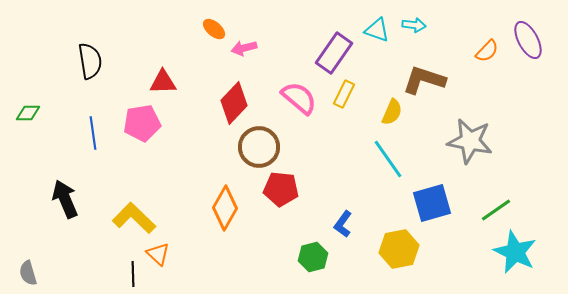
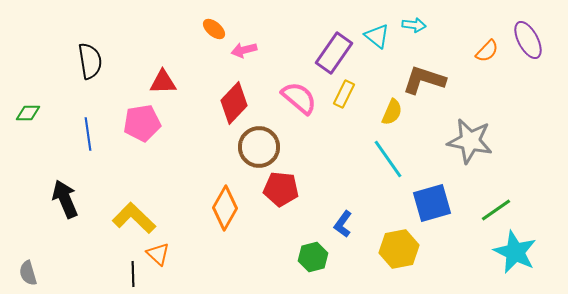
cyan triangle: moved 6 px down; rotated 20 degrees clockwise
pink arrow: moved 2 px down
blue line: moved 5 px left, 1 px down
